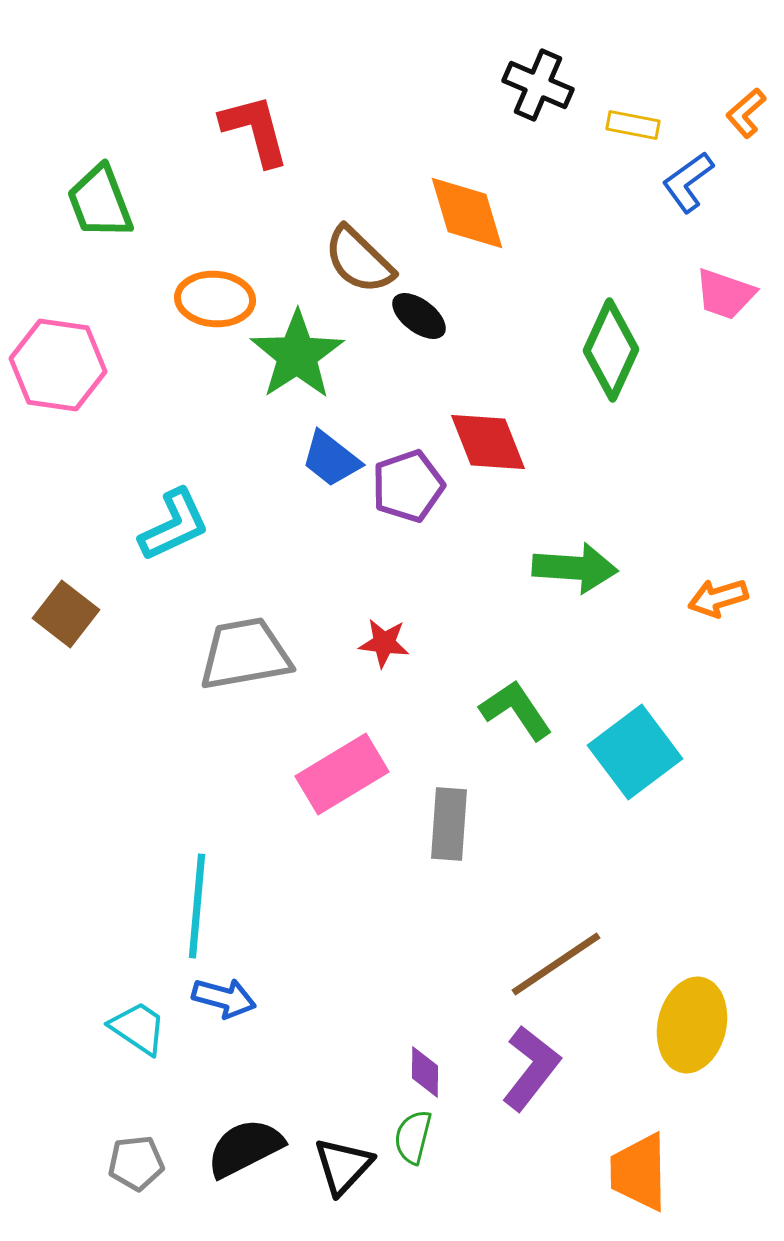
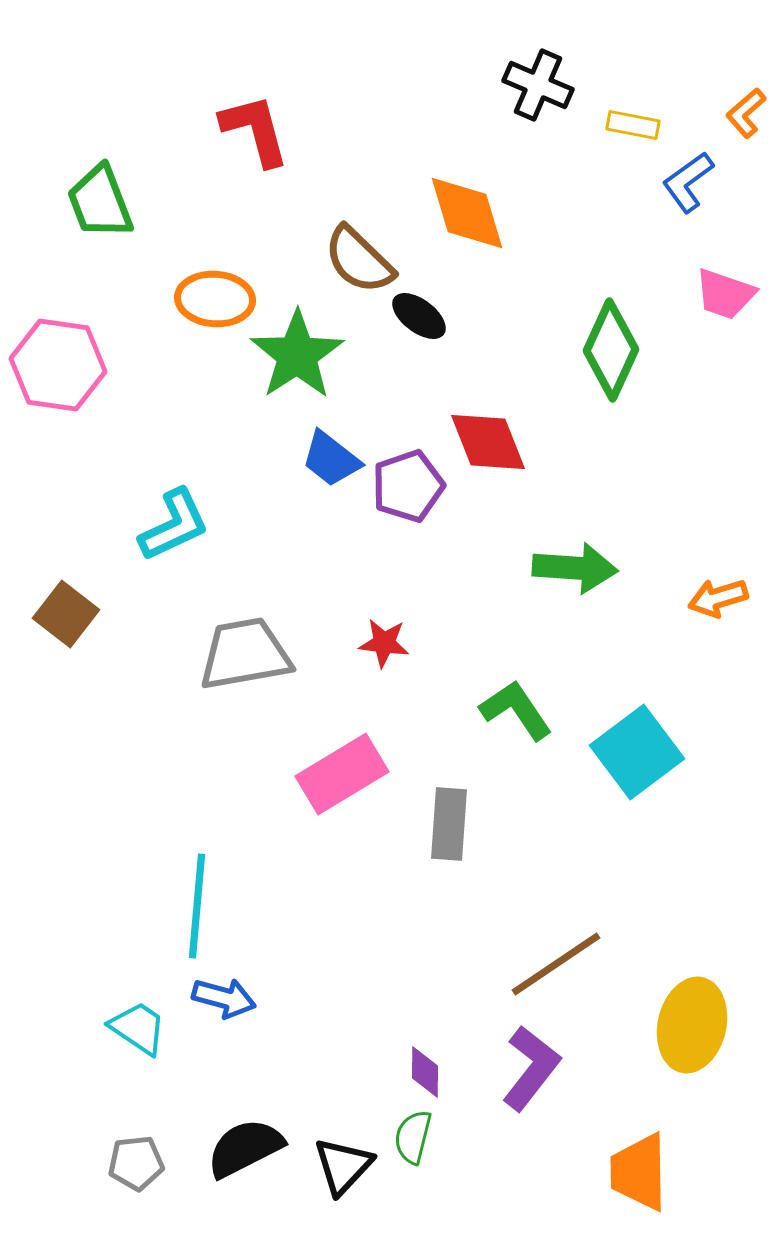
cyan square: moved 2 px right
